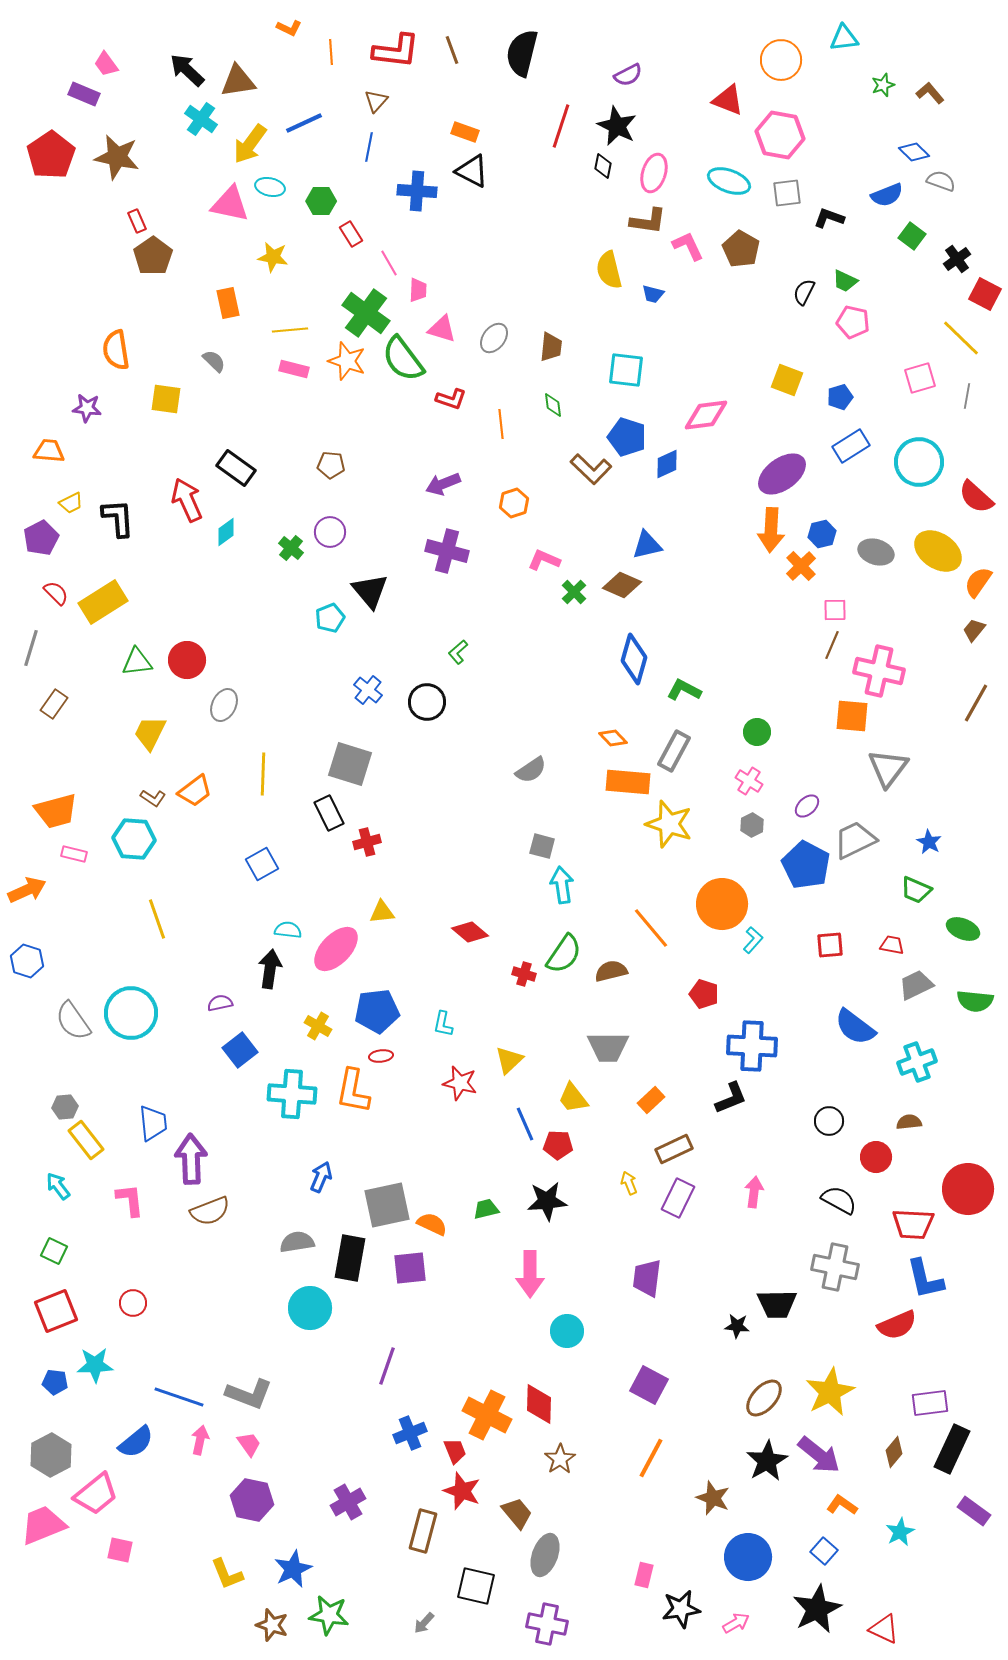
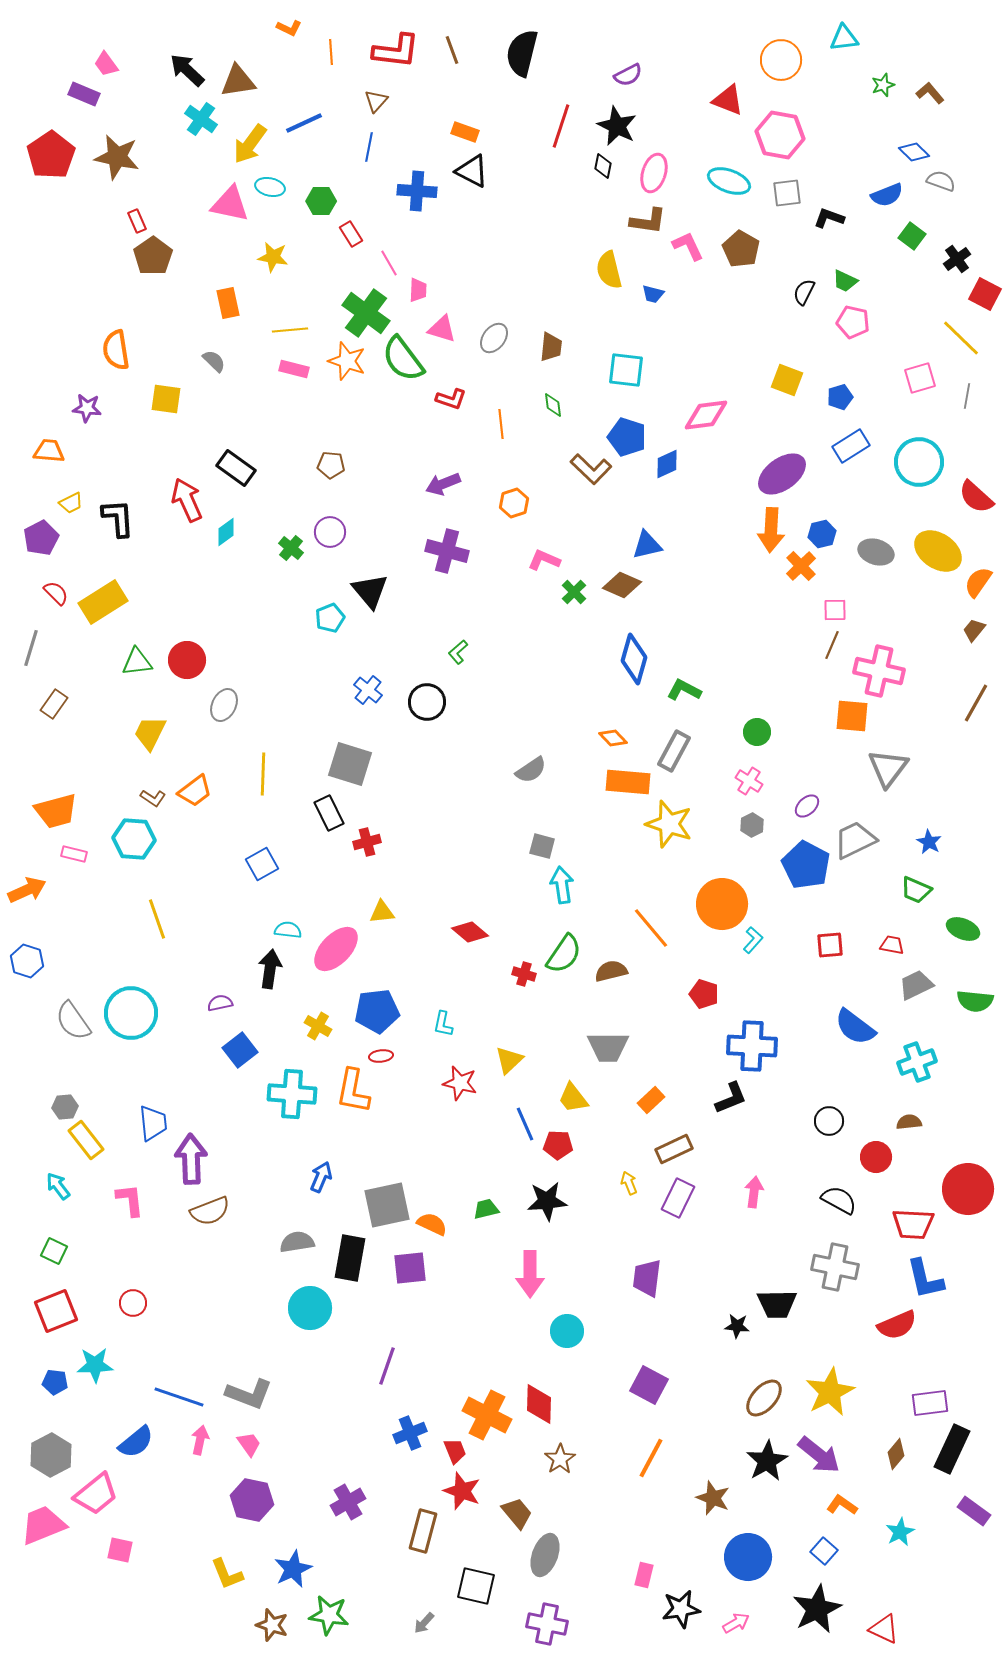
brown diamond at (894, 1452): moved 2 px right, 2 px down
